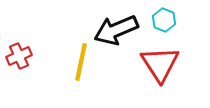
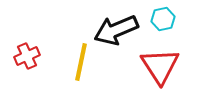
cyan hexagon: moved 1 px left, 1 px up; rotated 25 degrees clockwise
red cross: moved 8 px right
red triangle: moved 2 px down
